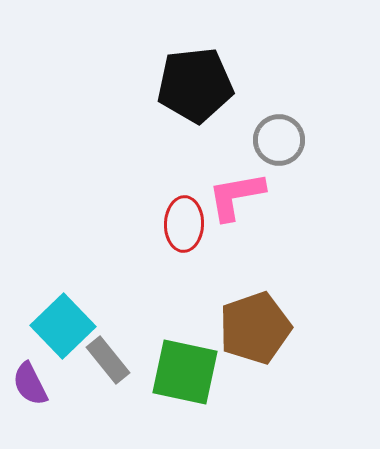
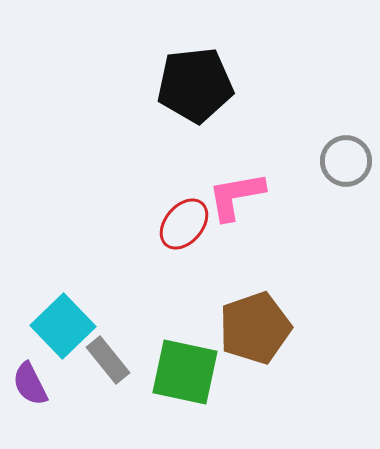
gray circle: moved 67 px right, 21 px down
red ellipse: rotated 38 degrees clockwise
